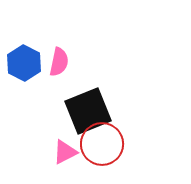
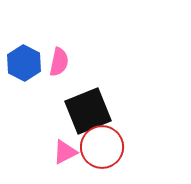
red circle: moved 3 px down
